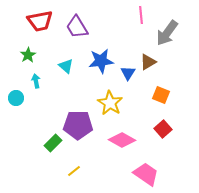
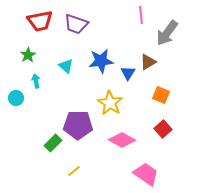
purple trapezoid: moved 1 px left, 3 px up; rotated 40 degrees counterclockwise
